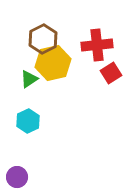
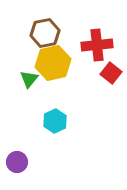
brown hexagon: moved 2 px right, 6 px up; rotated 16 degrees clockwise
red square: rotated 20 degrees counterclockwise
green triangle: rotated 18 degrees counterclockwise
cyan hexagon: moved 27 px right
purple circle: moved 15 px up
